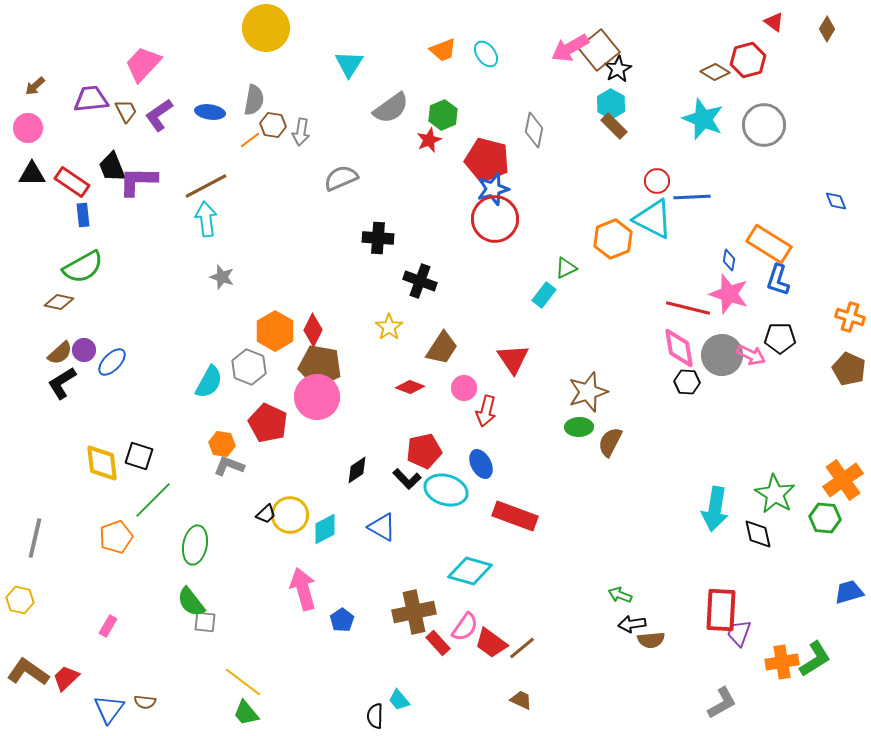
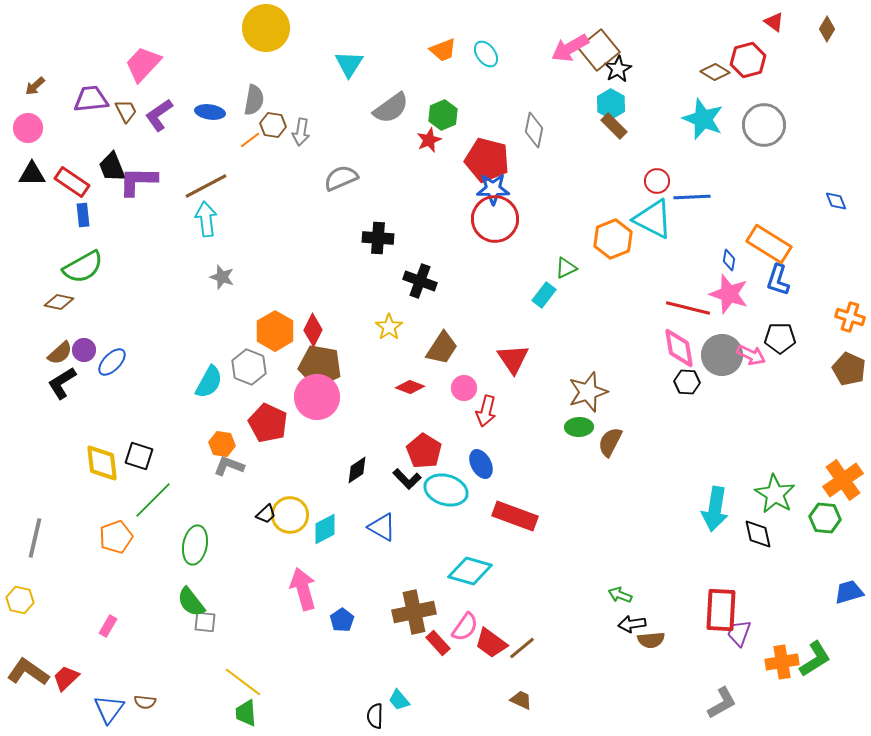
blue star at (493, 189): rotated 16 degrees clockwise
red pentagon at (424, 451): rotated 28 degrees counterclockwise
green trapezoid at (246, 713): rotated 36 degrees clockwise
